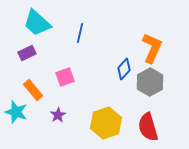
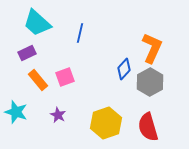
orange rectangle: moved 5 px right, 10 px up
purple star: rotated 14 degrees counterclockwise
